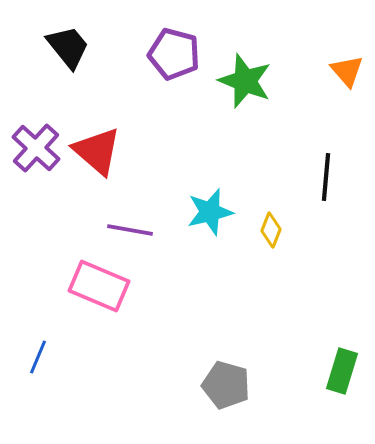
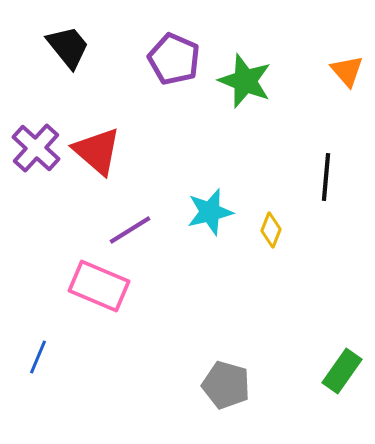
purple pentagon: moved 5 px down; rotated 9 degrees clockwise
purple line: rotated 42 degrees counterclockwise
green rectangle: rotated 18 degrees clockwise
